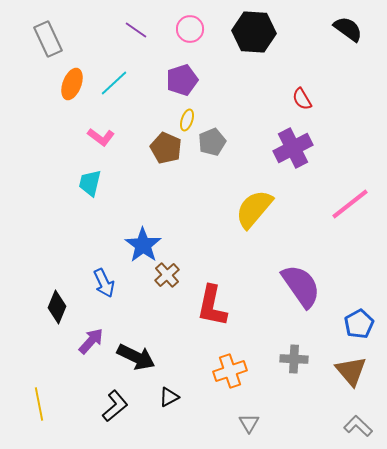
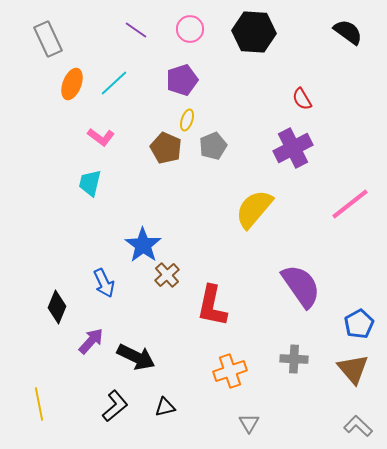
black semicircle: moved 3 px down
gray pentagon: moved 1 px right, 4 px down
brown triangle: moved 2 px right, 2 px up
black triangle: moved 4 px left, 10 px down; rotated 15 degrees clockwise
